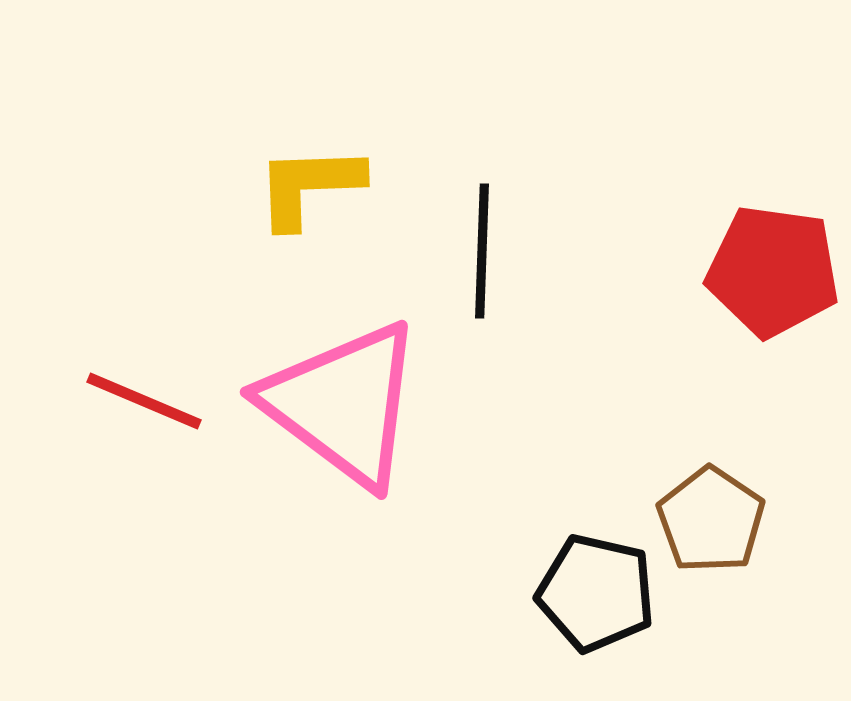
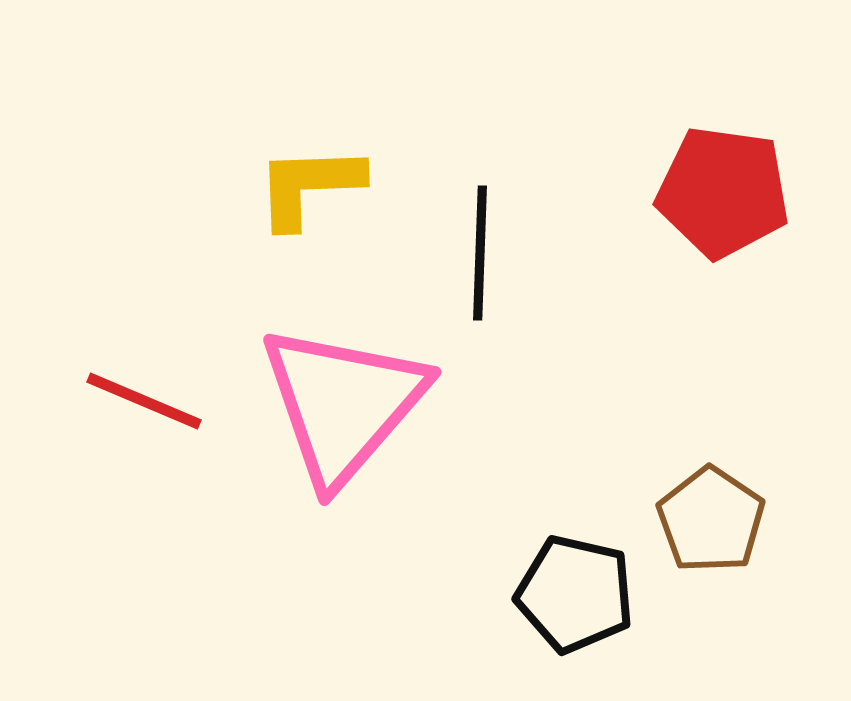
black line: moved 2 px left, 2 px down
red pentagon: moved 50 px left, 79 px up
pink triangle: rotated 34 degrees clockwise
black pentagon: moved 21 px left, 1 px down
